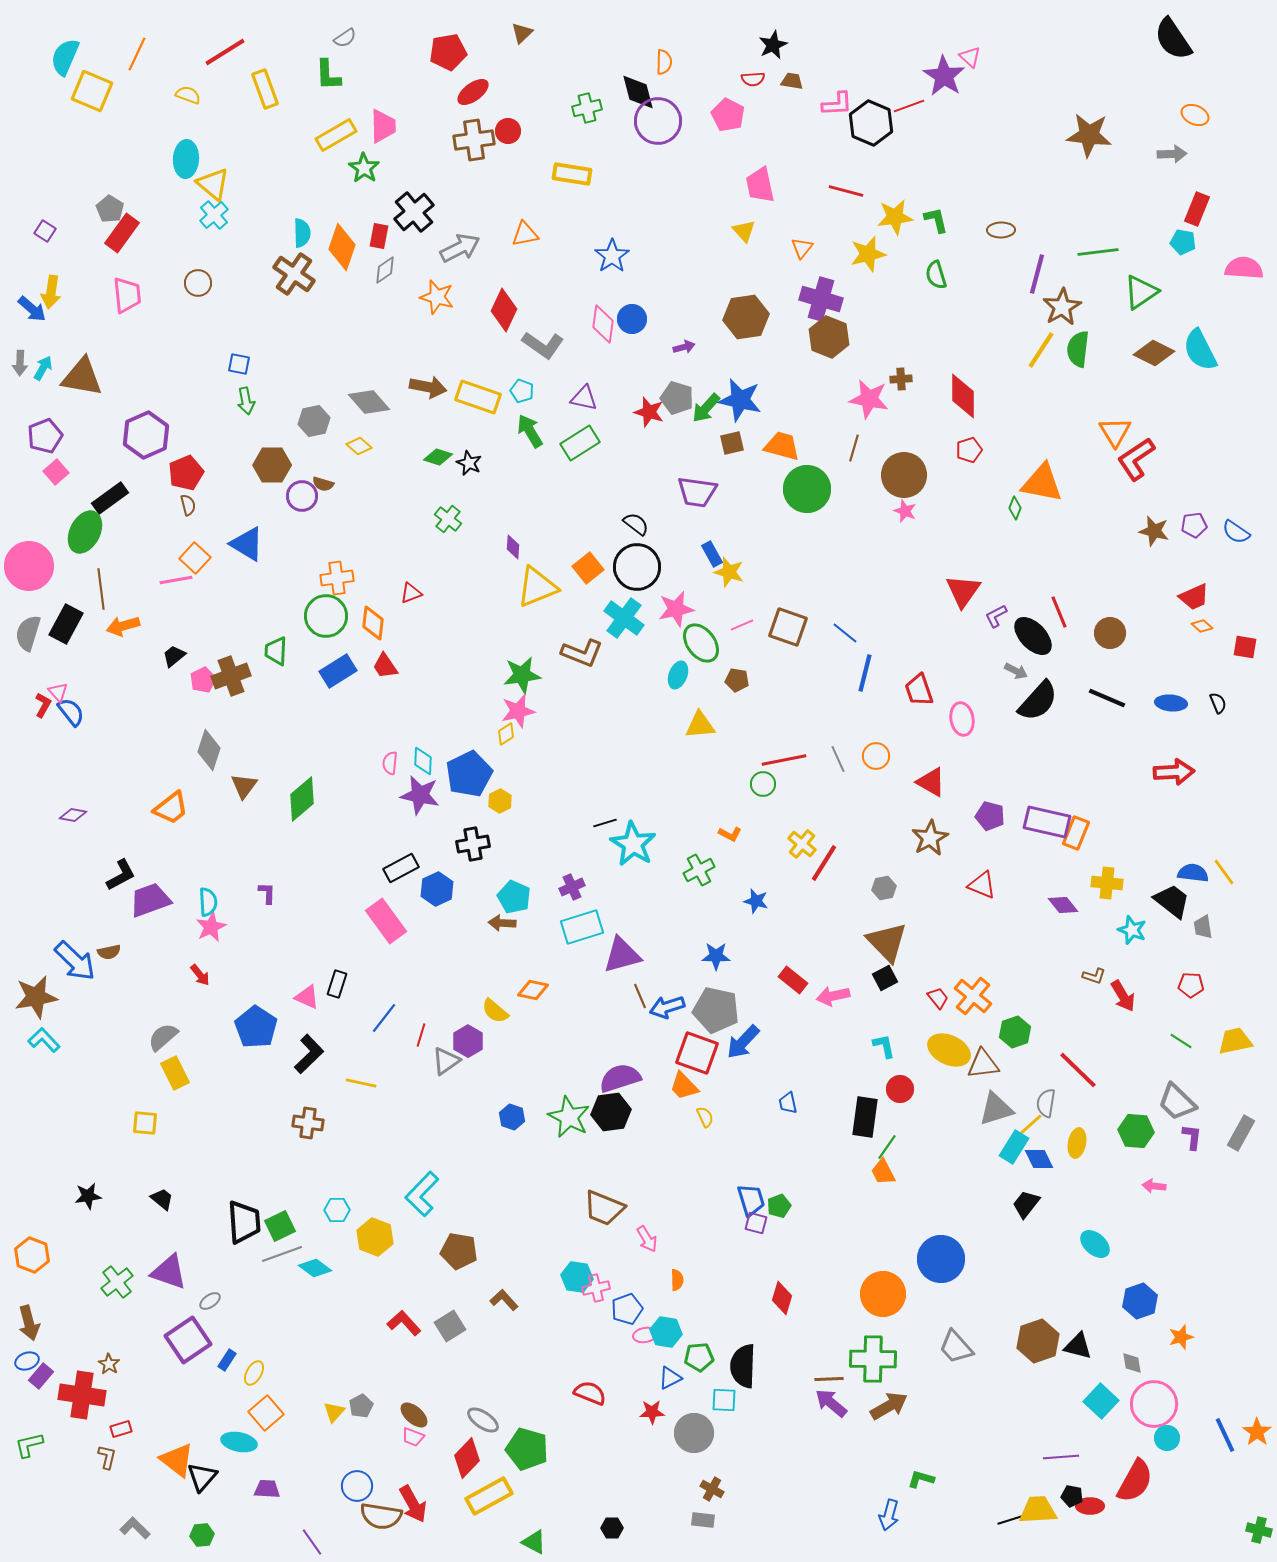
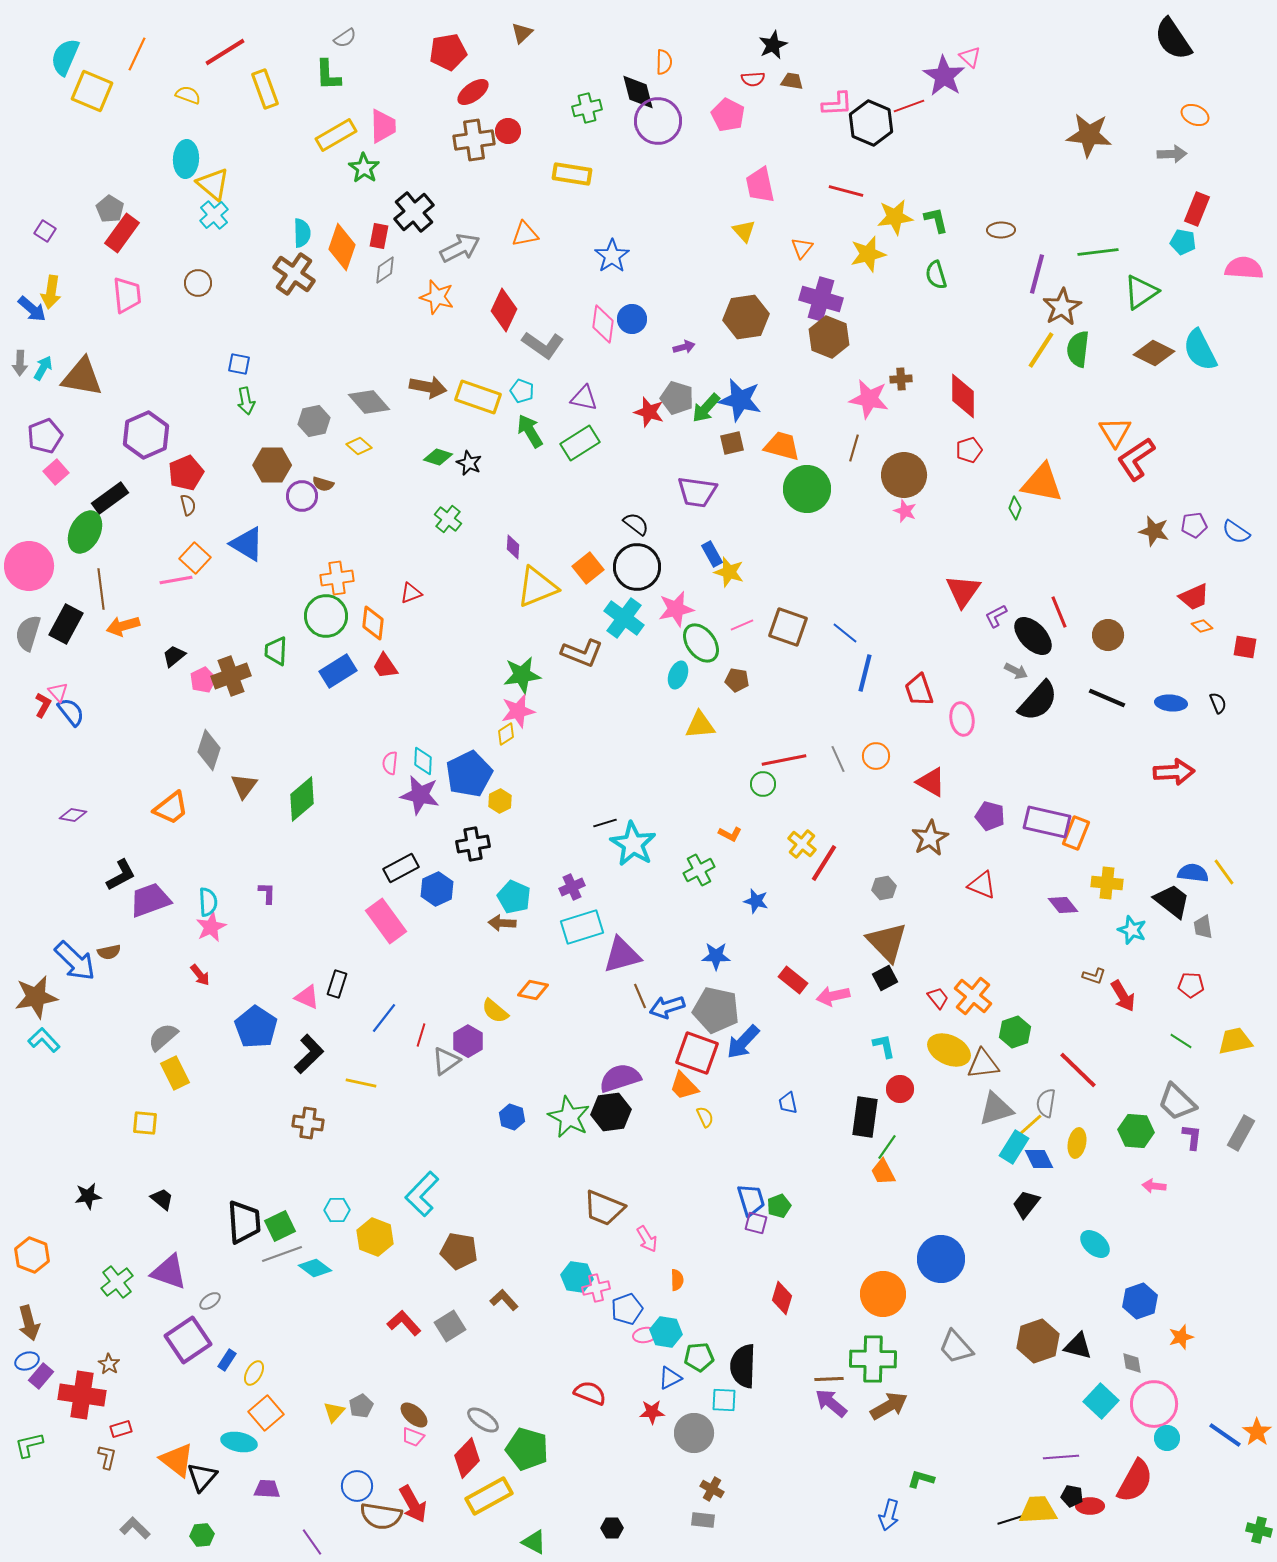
brown circle at (1110, 633): moved 2 px left, 2 px down
blue line at (1225, 1435): rotated 30 degrees counterclockwise
